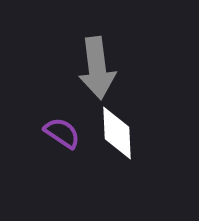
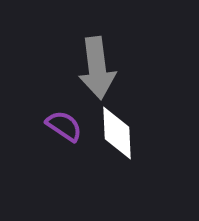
purple semicircle: moved 2 px right, 7 px up
